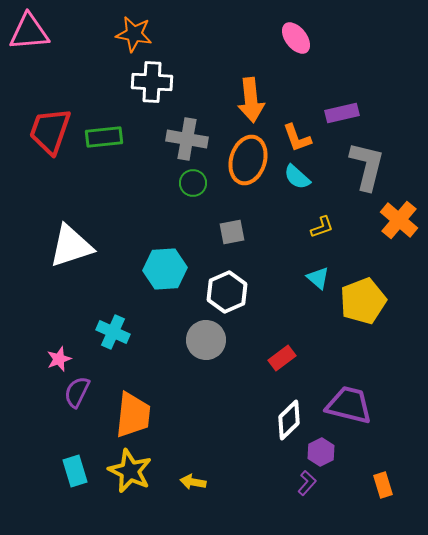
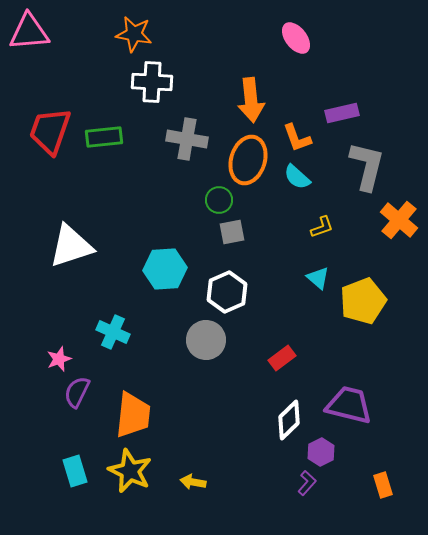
green circle: moved 26 px right, 17 px down
